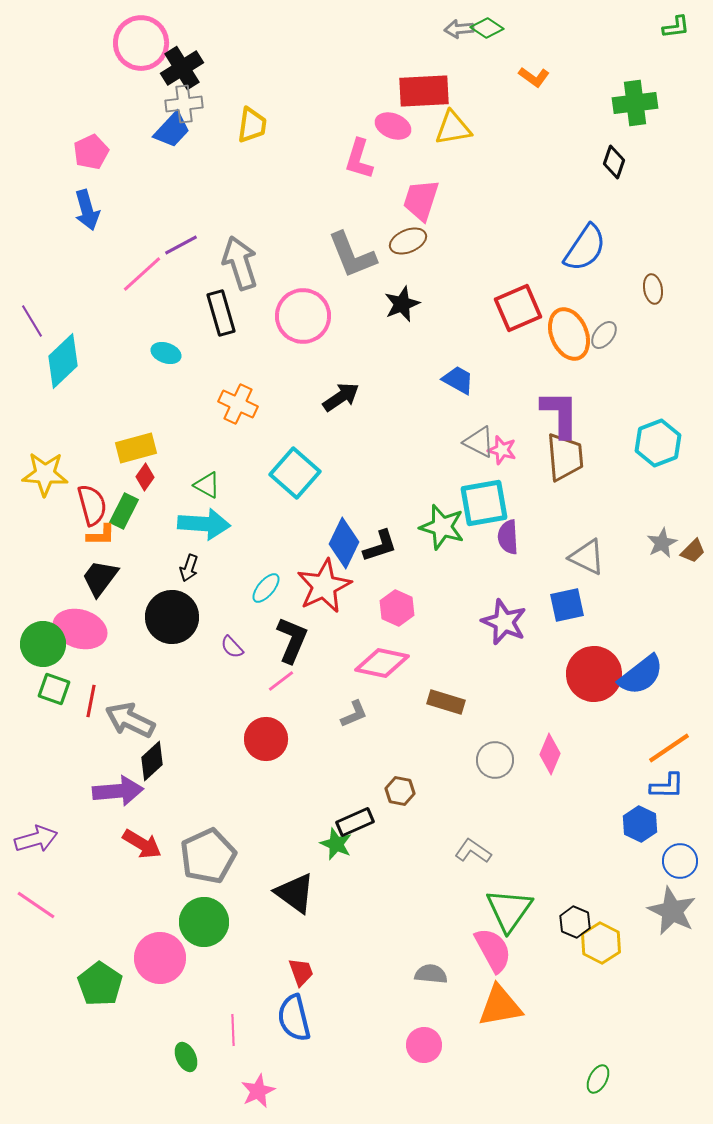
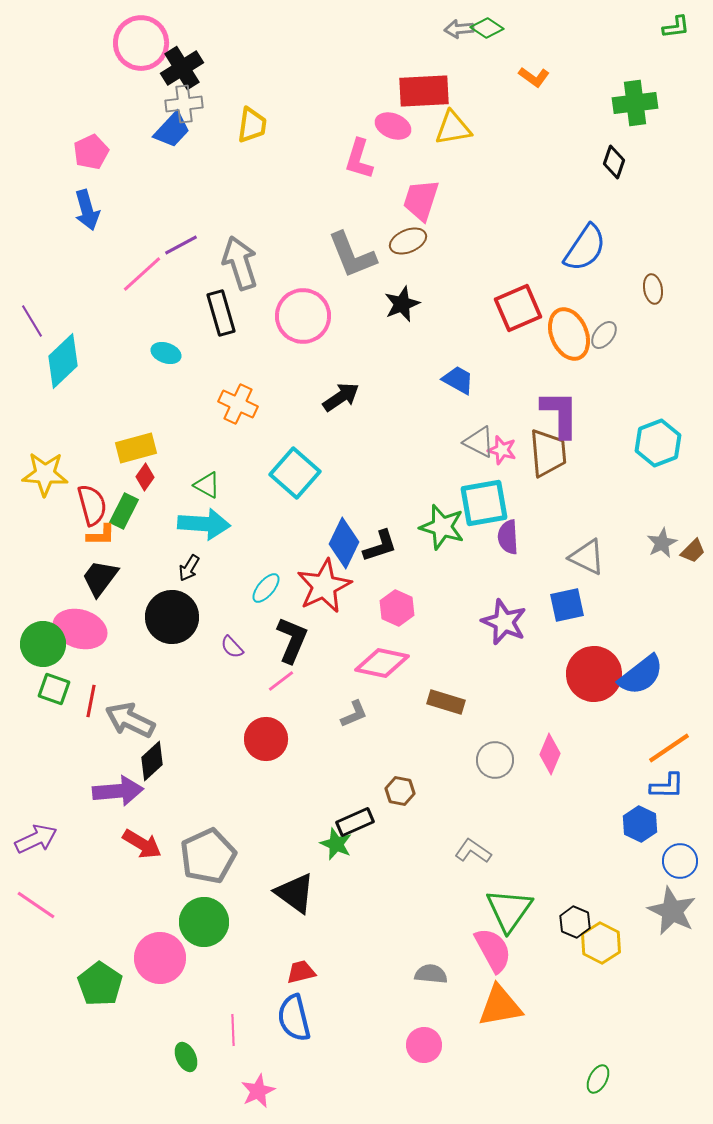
brown trapezoid at (565, 457): moved 17 px left, 4 px up
black arrow at (189, 568): rotated 12 degrees clockwise
purple arrow at (36, 839): rotated 9 degrees counterclockwise
red trapezoid at (301, 972): rotated 84 degrees counterclockwise
